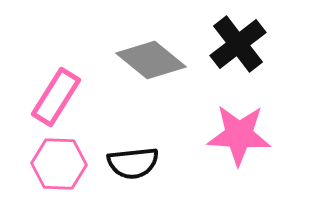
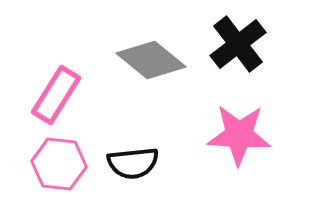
pink rectangle: moved 2 px up
pink hexagon: rotated 4 degrees clockwise
